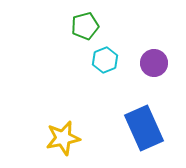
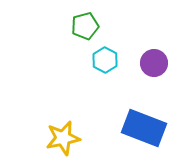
cyan hexagon: rotated 10 degrees counterclockwise
blue rectangle: rotated 45 degrees counterclockwise
